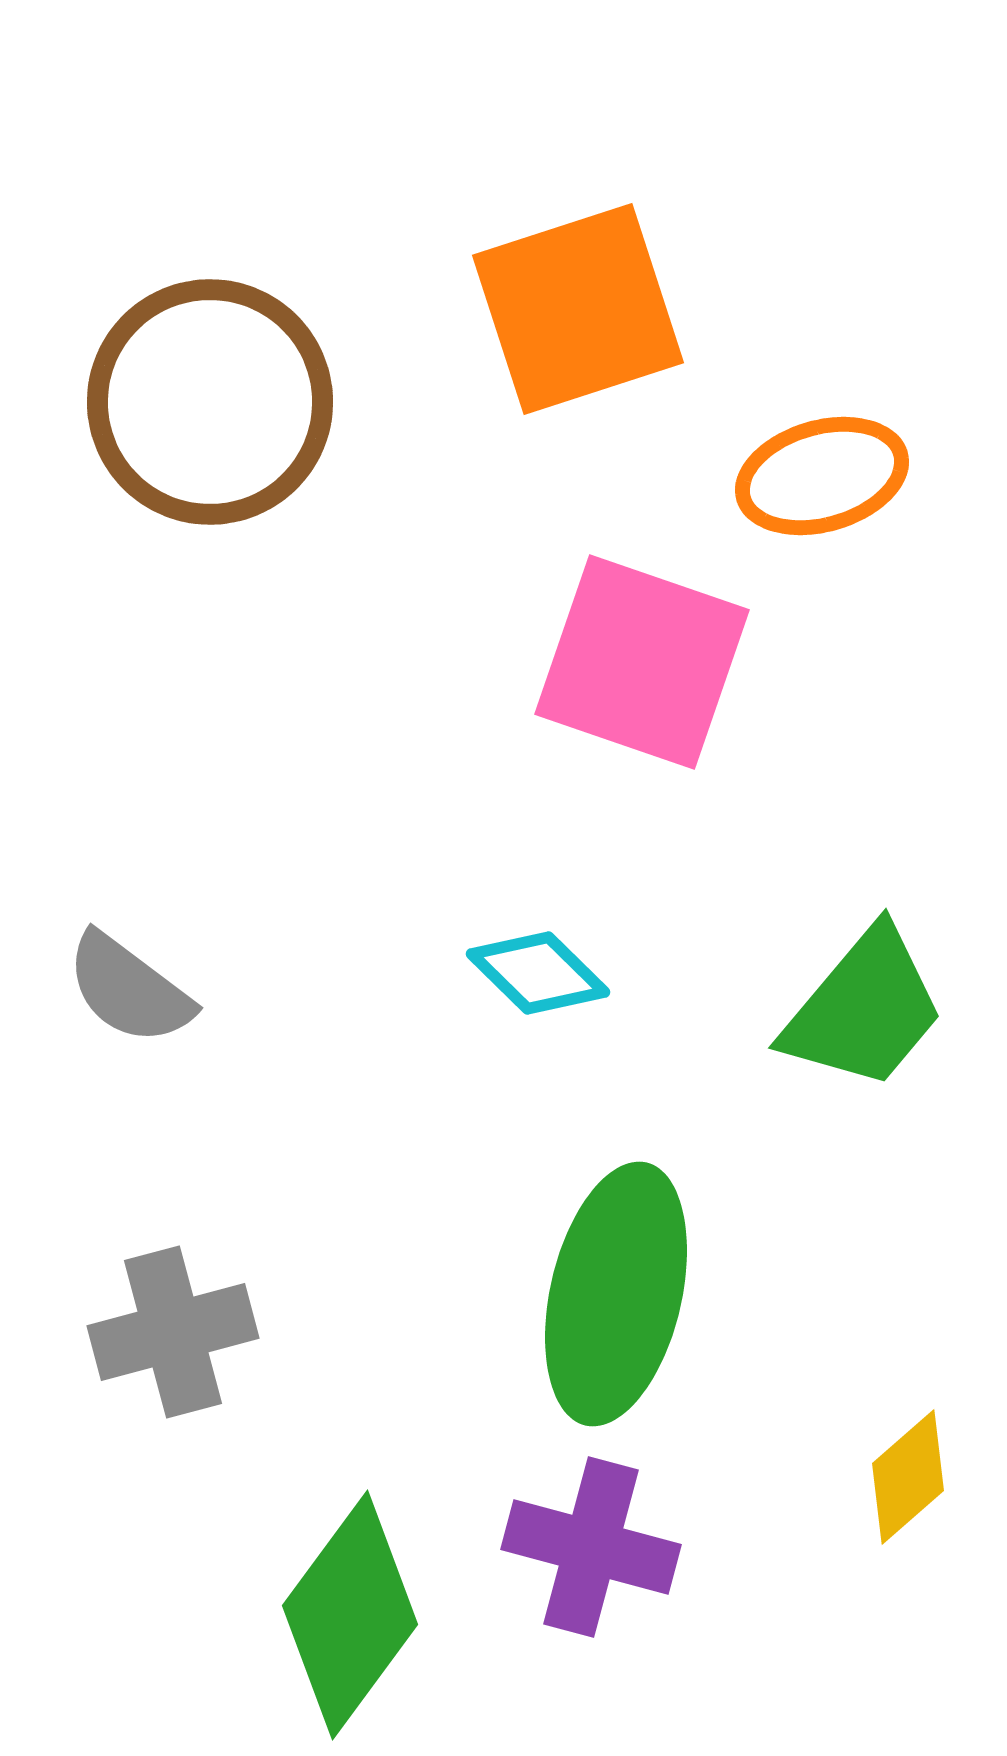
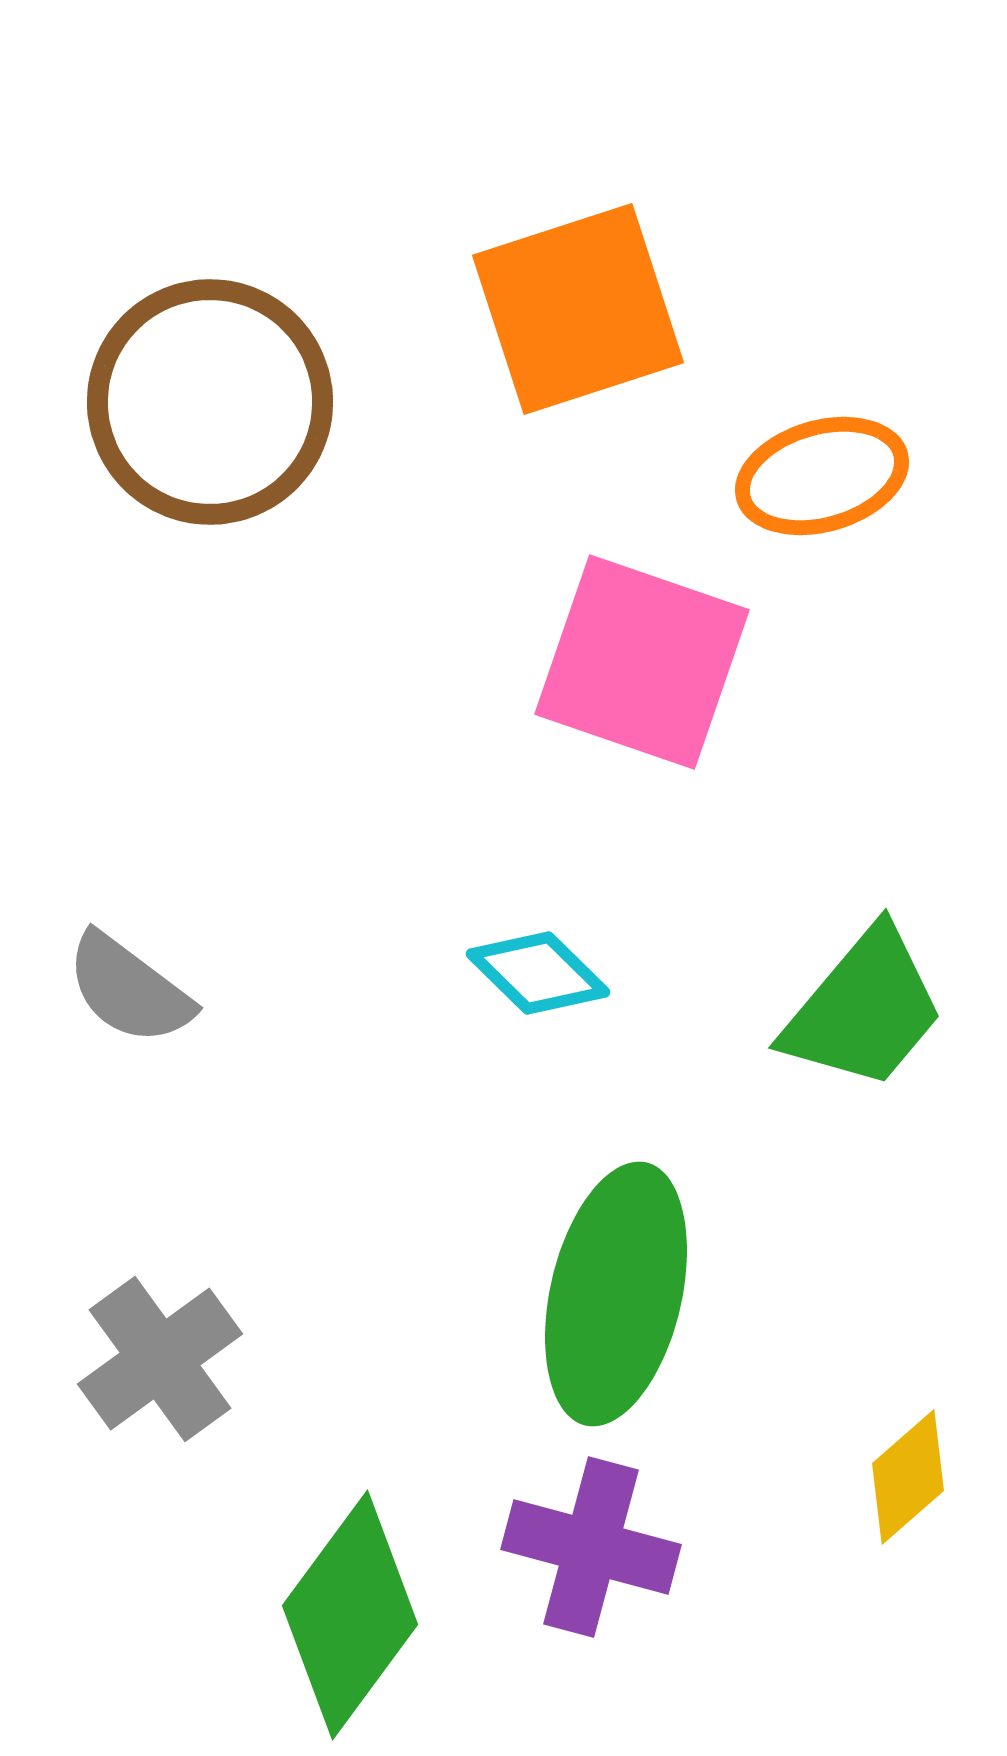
gray cross: moved 13 px left, 27 px down; rotated 21 degrees counterclockwise
